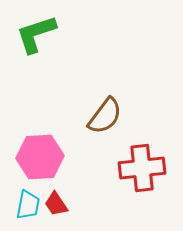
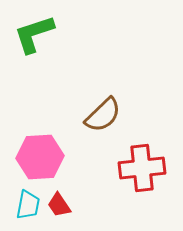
green L-shape: moved 2 px left
brown semicircle: moved 2 px left, 1 px up; rotated 9 degrees clockwise
red trapezoid: moved 3 px right, 1 px down
